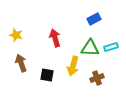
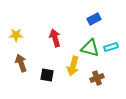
yellow star: rotated 16 degrees counterclockwise
green triangle: rotated 12 degrees clockwise
